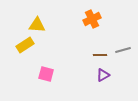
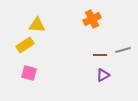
pink square: moved 17 px left, 1 px up
